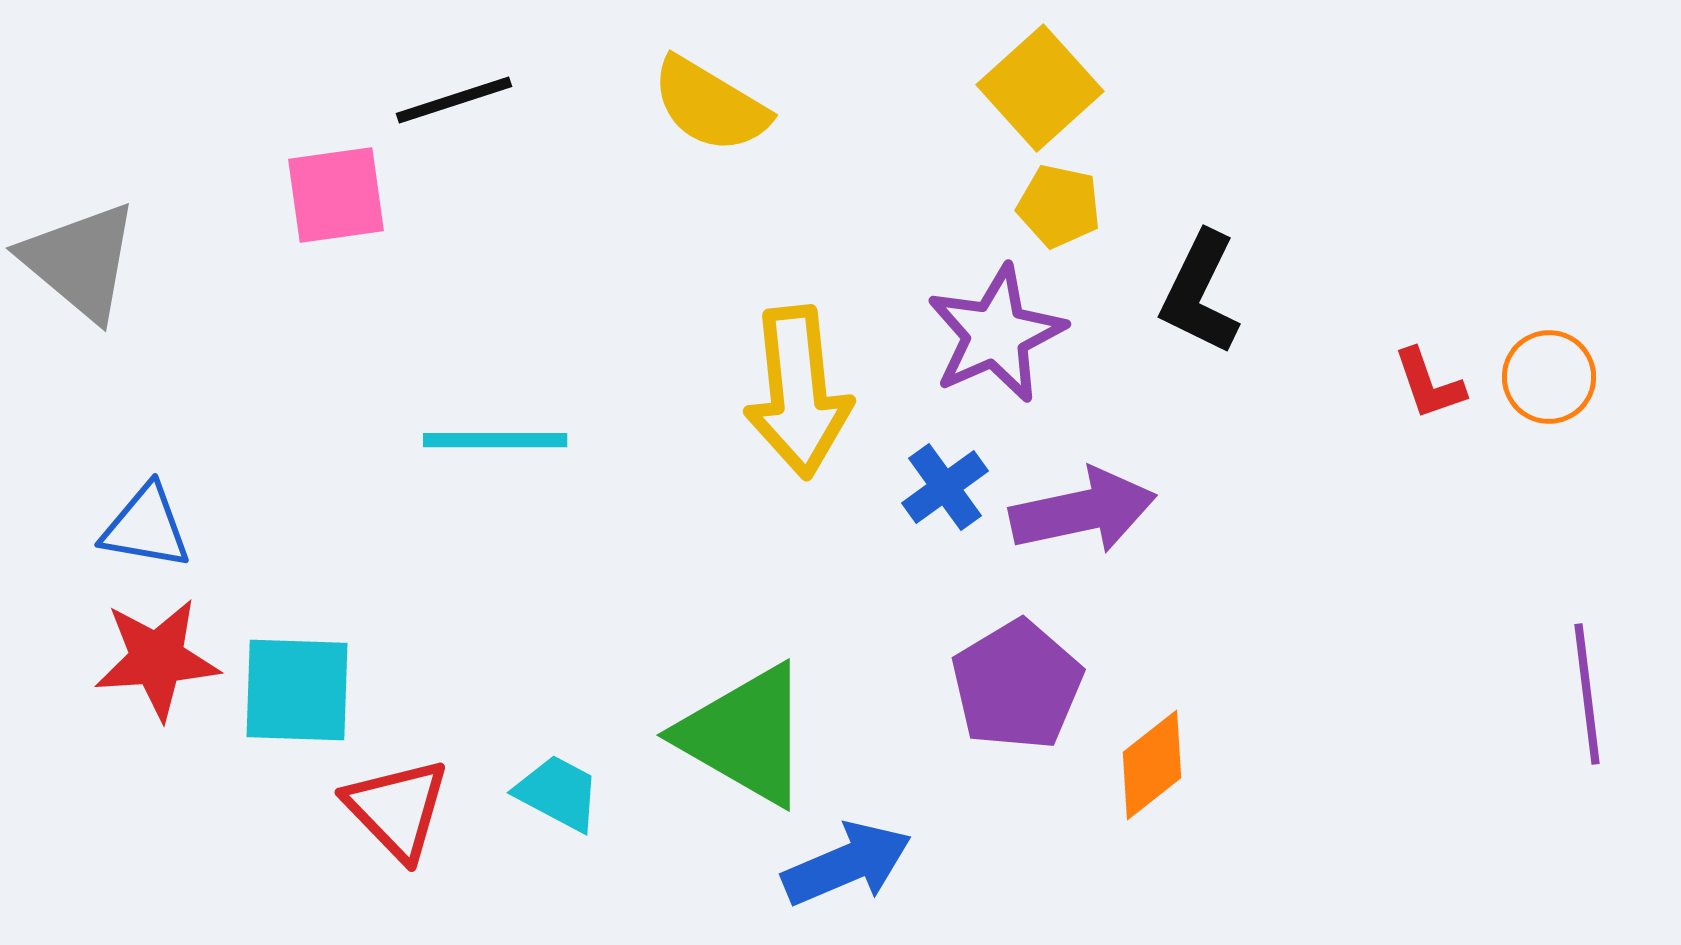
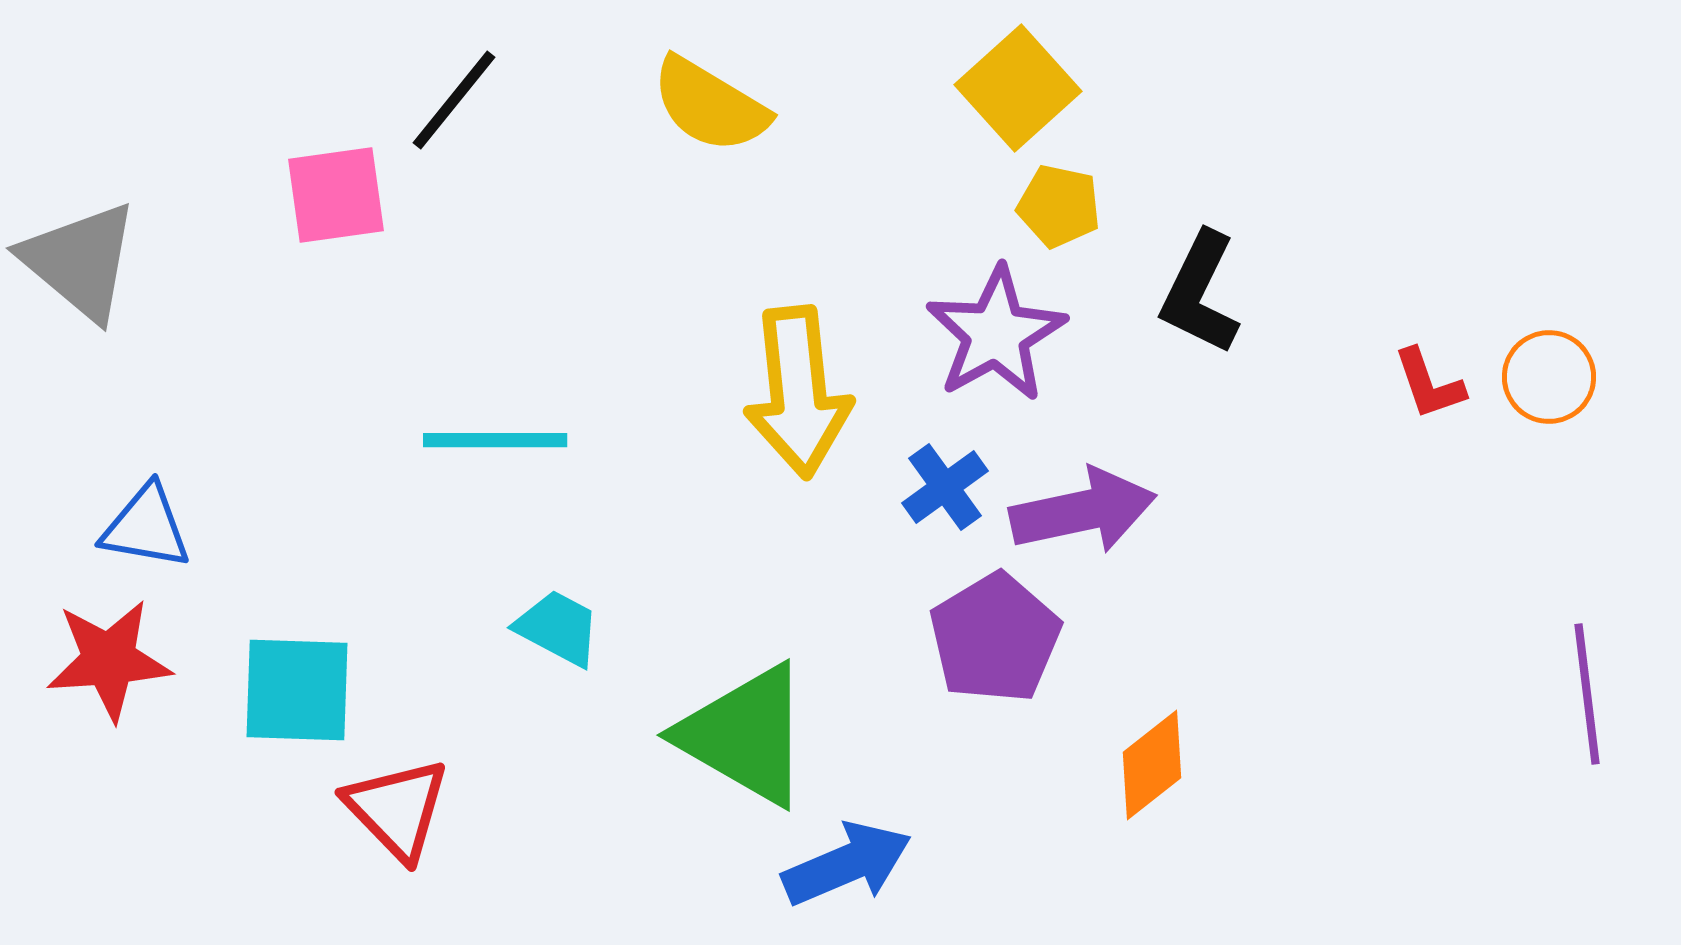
yellow square: moved 22 px left
black line: rotated 33 degrees counterclockwise
purple star: rotated 5 degrees counterclockwise
red star: moved 48 px left, 1 px down
purple pentagon: moved 22 px left, 47 px up
cyan trapezoid: moved 165 px up
